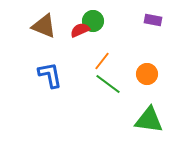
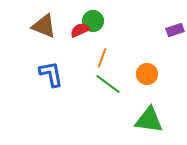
purple rectangle: moved 22 px right, 10 px down; rotated 30 degrees counterclockwise
orange line: moved 3 px up; rotated 18 degrees counterclockwise
blue L-shape: moved 1 px right, 1 px up
